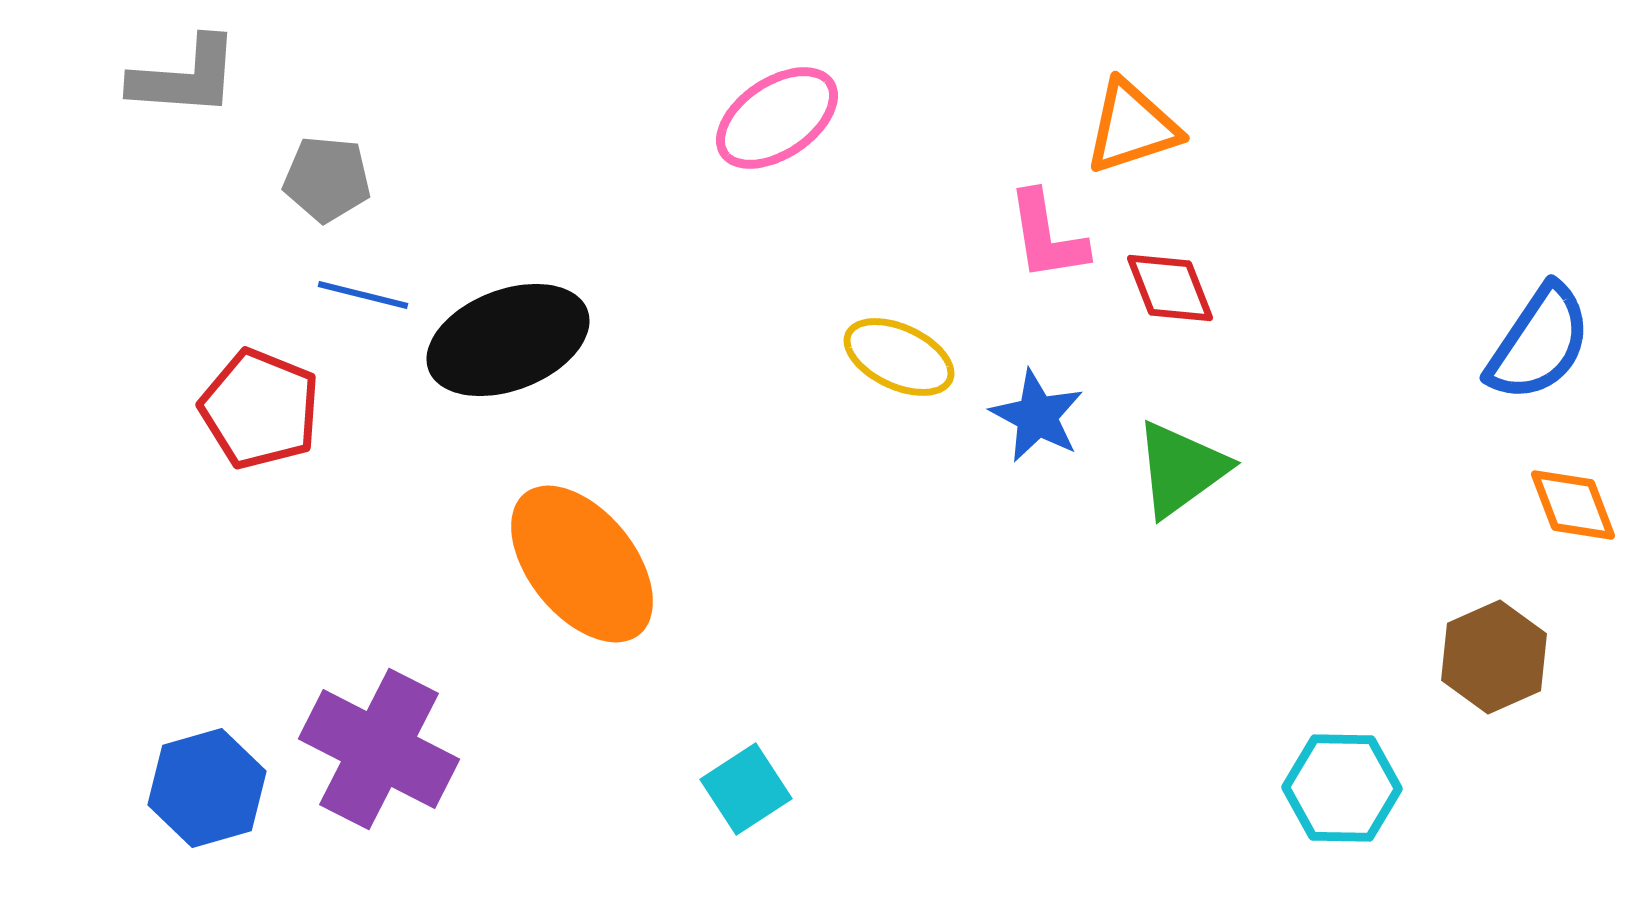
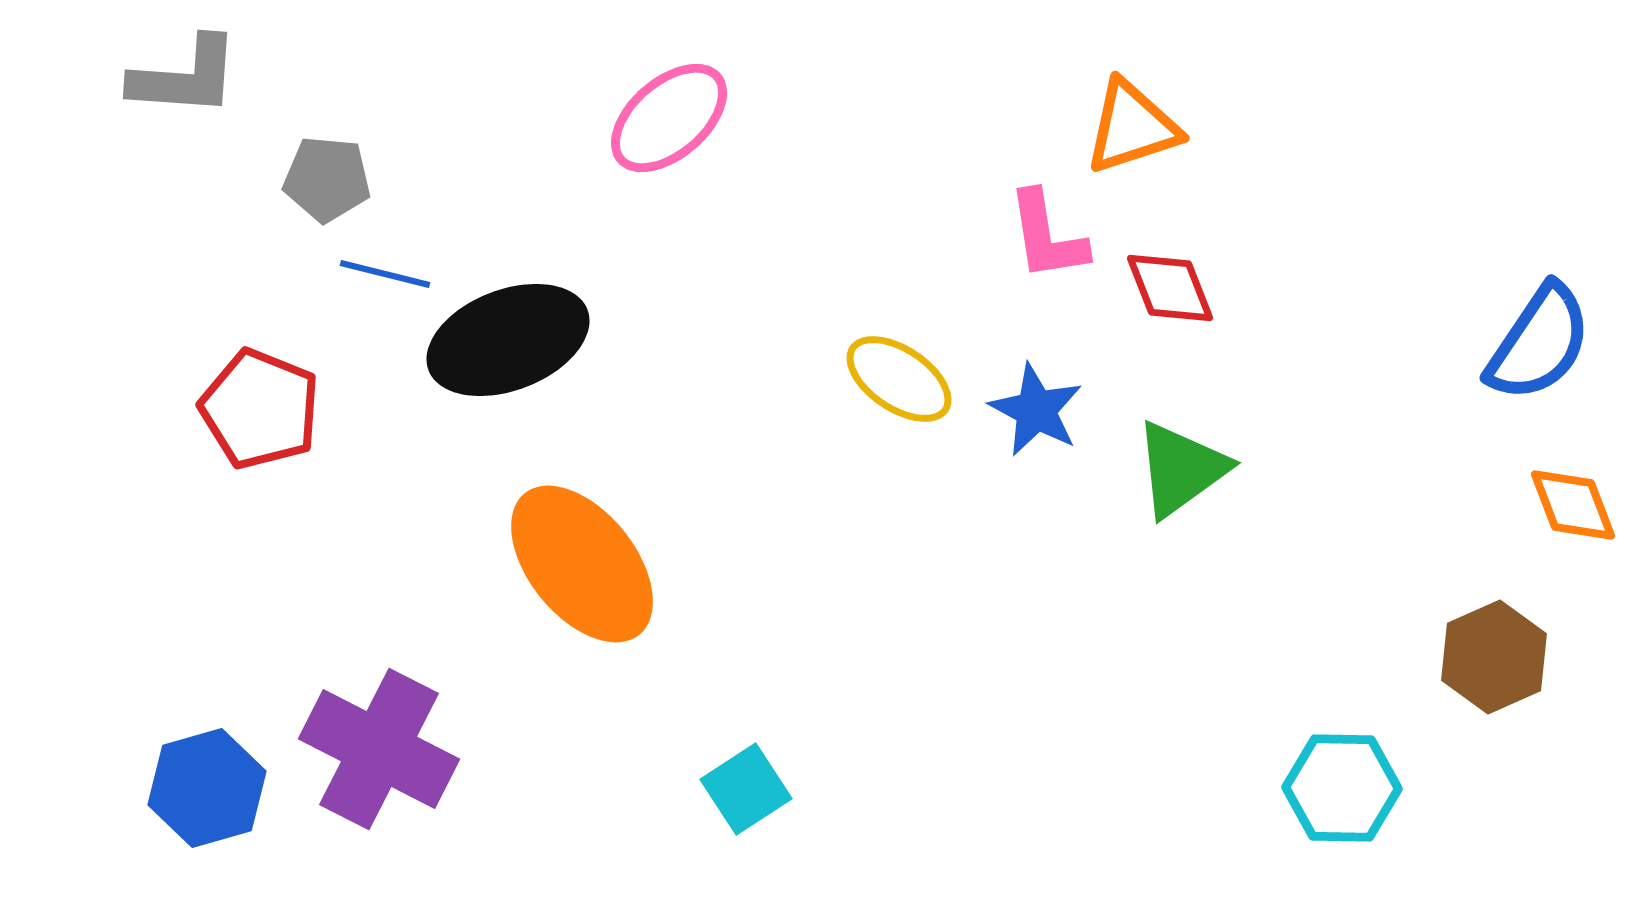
pink ellipse: moved 108 px left; rotated 7 degrees counterclockwise
blue line: moved 22 px right, 21 px up
yellow ellipse: moved 22 px down; rotated 9 degrees clockwise
blue star: moved 1 px left, 6 px up
